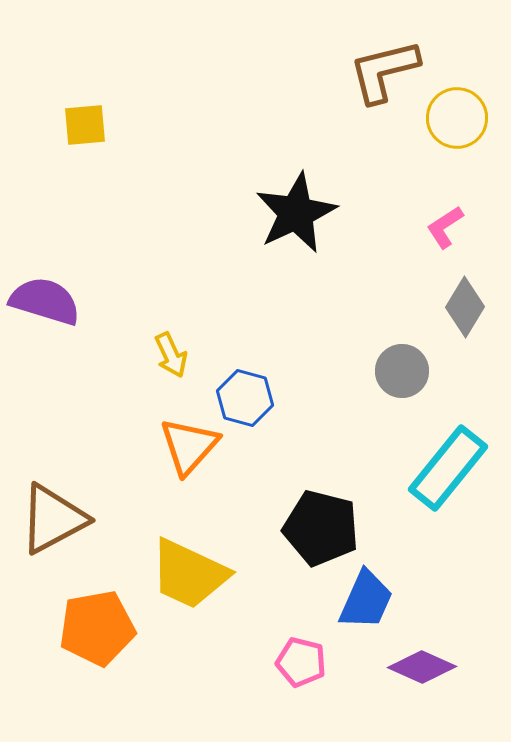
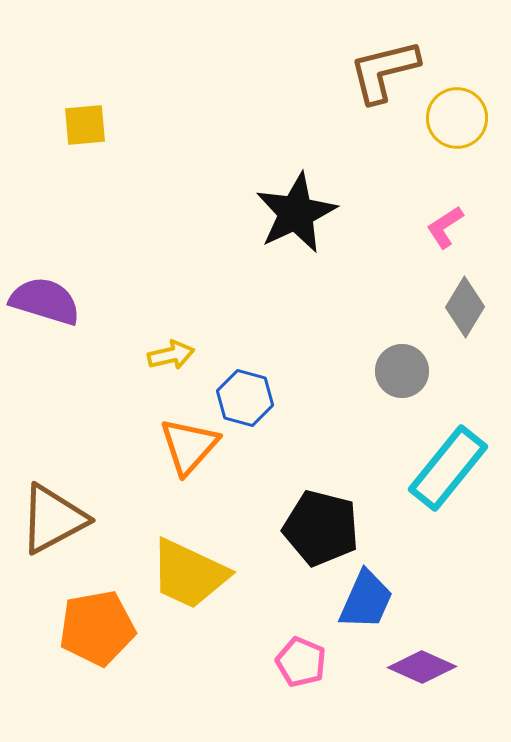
yellow arrow: rotated 78 degrees counterclockwise
pink pentagon: rotated 9 degrees clockwise
